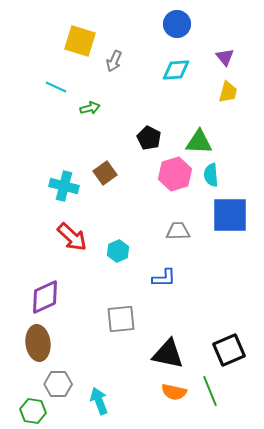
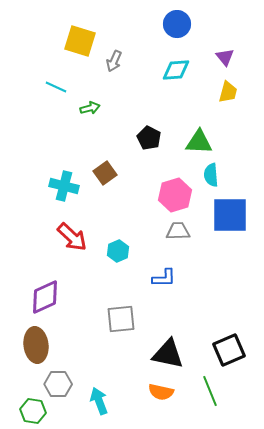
pink hexagon: moved 21 px down
brown ellipse: moved 2 px left, 2 px down
orange semicircle: moved 13 px left
